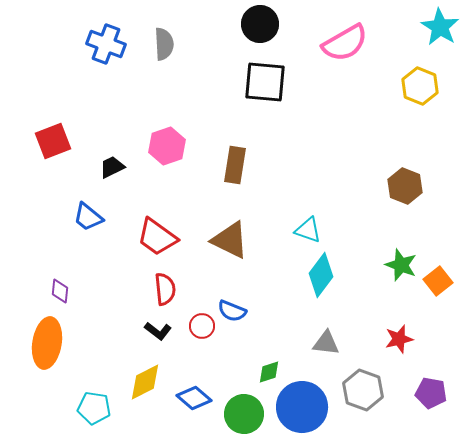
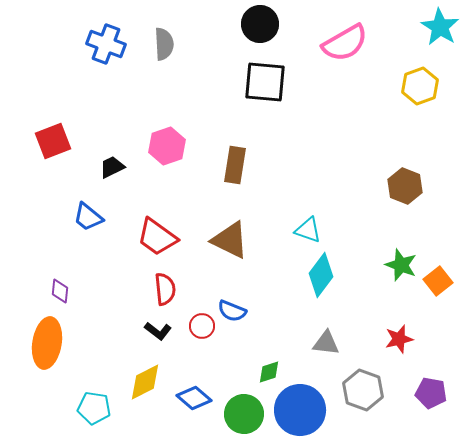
yellow hexagon: rotated 18 degrees clockwise
blue circle: moved 2 px left, 3 px down
